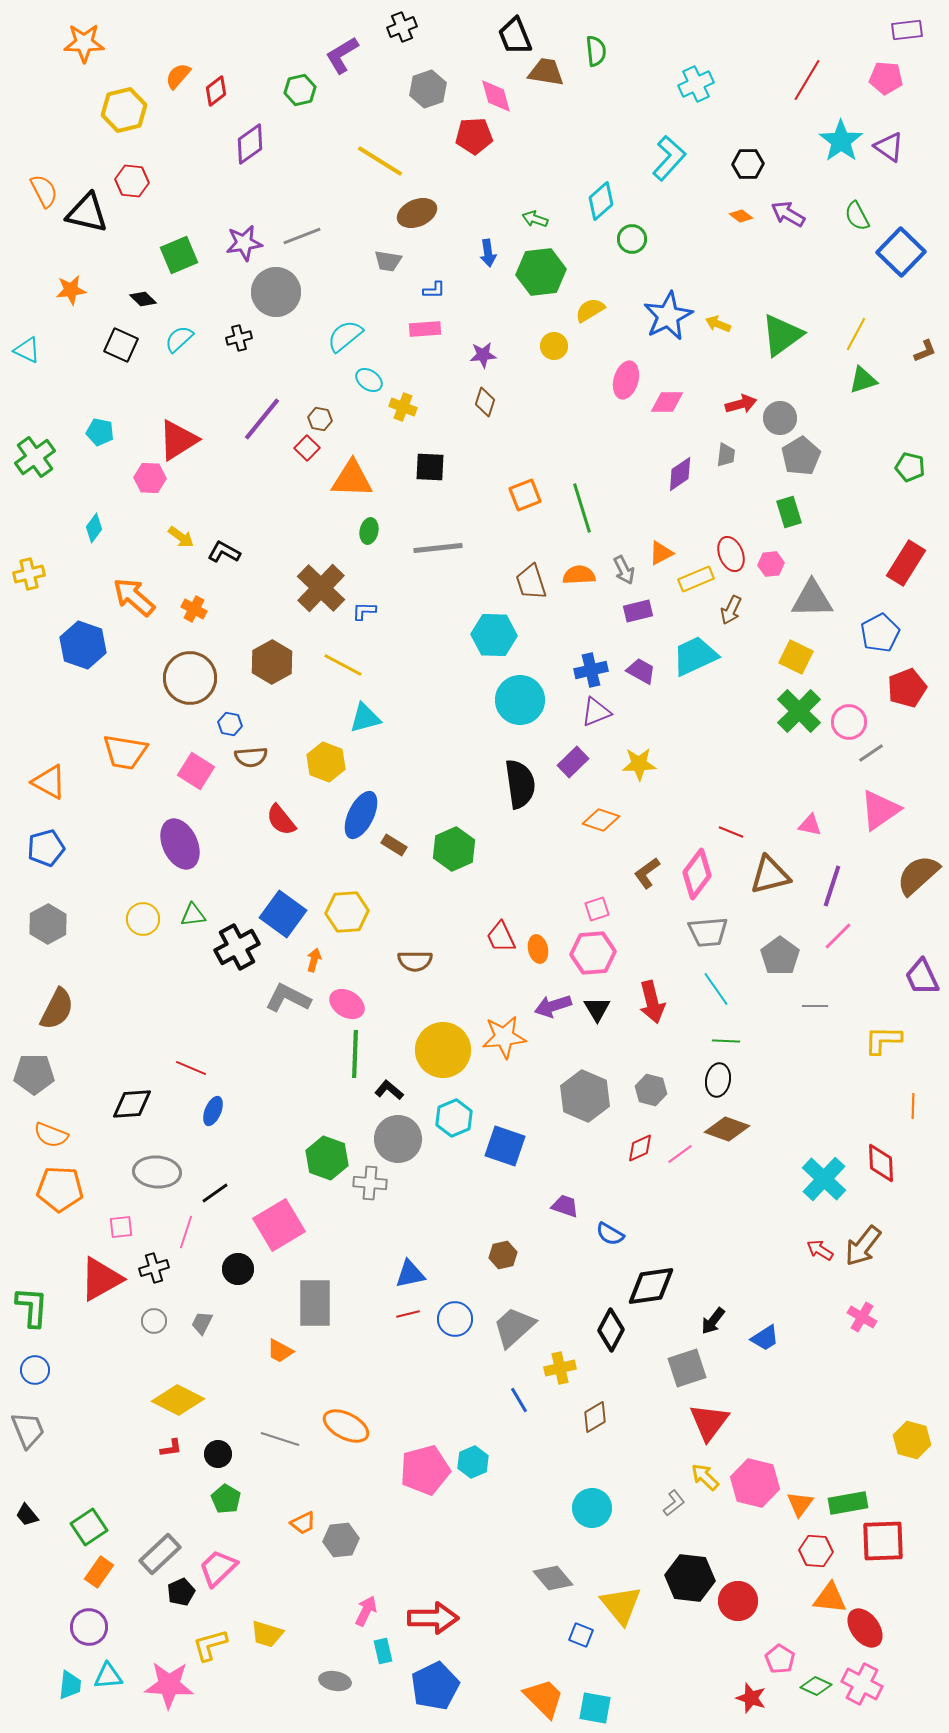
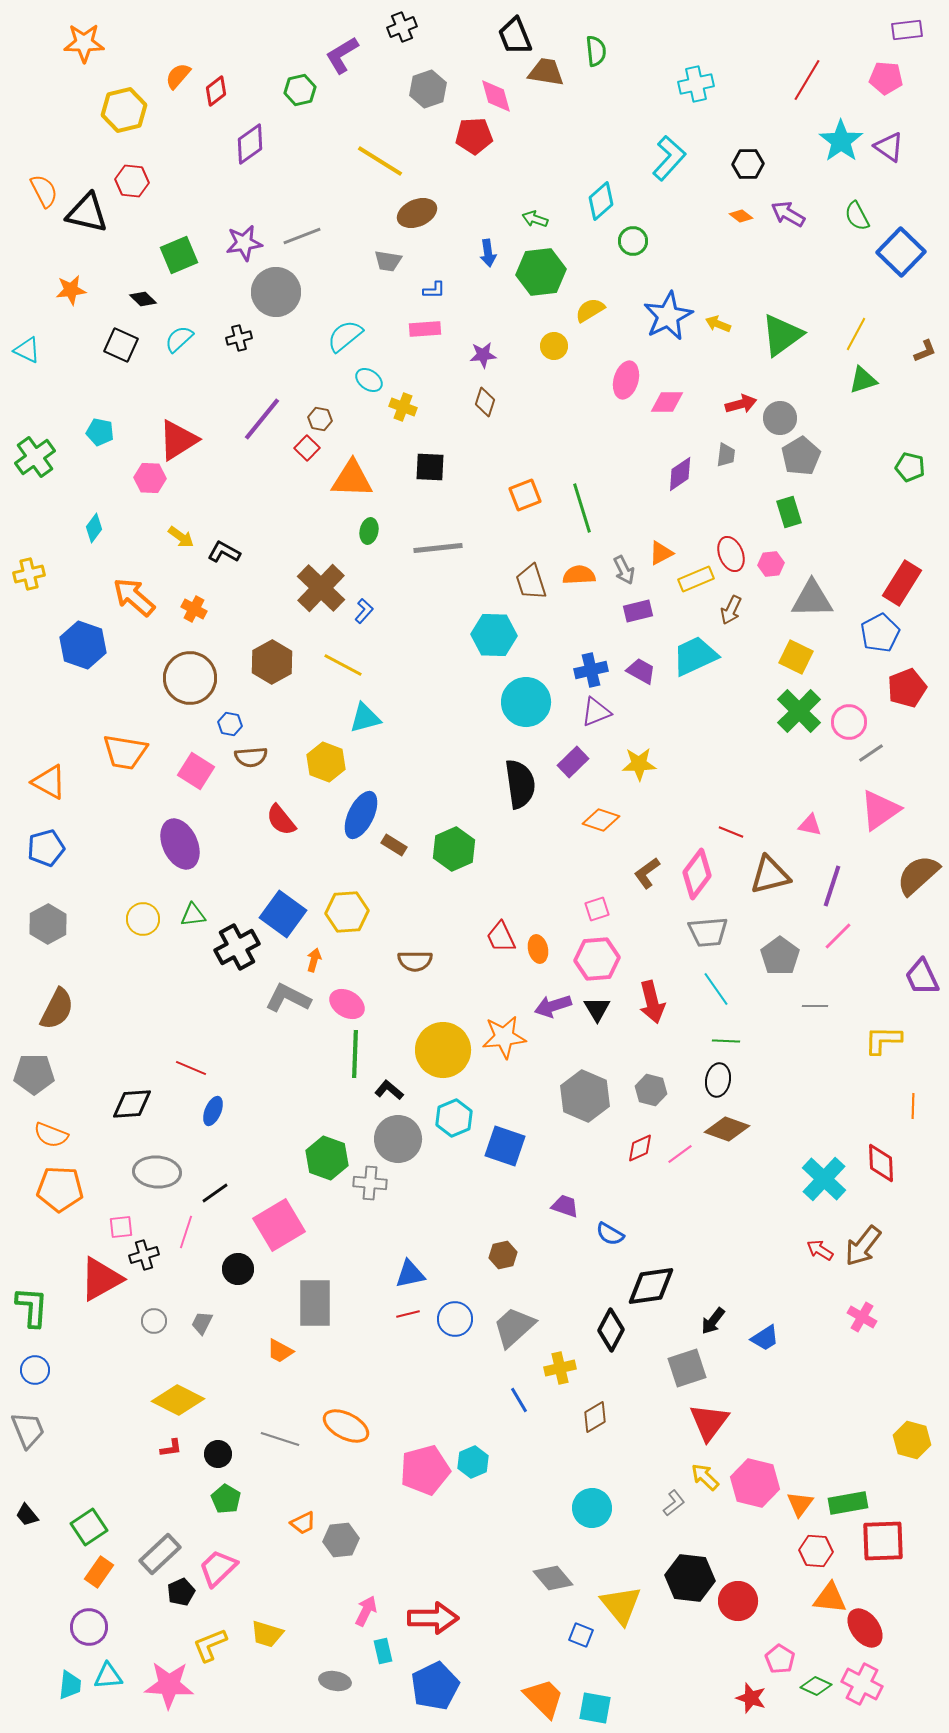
cyan cross at (696, 84): rotated 12 degrees clockwise
green circle at (632, 239): moved 1 px right, 2 px down
red rectangle at (906, 563): moved 4 px left, 20 px down
blue L-shape at (364, 611): rotated 130 degrees clockwise
cyan circle at (520, 700): moved 6 px right, 2 px down
pink hexagon at (593, 953): moved 4 px right, 6 px down
black cross at (154, 1268): moved 10 px left, 13 px up
yellow L-shape at (210, 1645): rotated 6 degrees counterclockwise
